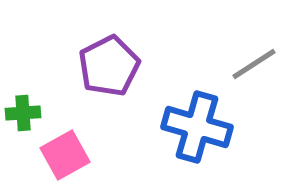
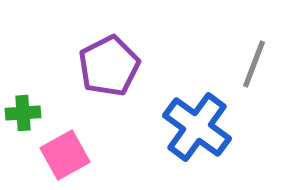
gray line: rotated 36 degrees counterclockwise
blue cross: rotated 20 degrees clockwise
